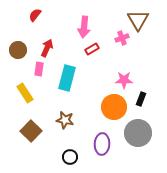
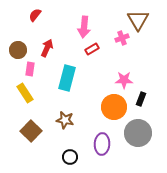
pink rectangle: moved 9 px left
